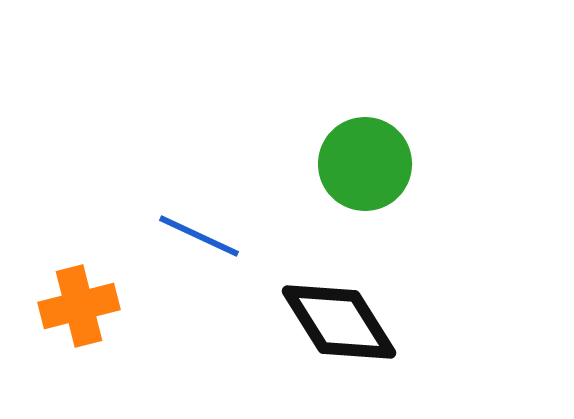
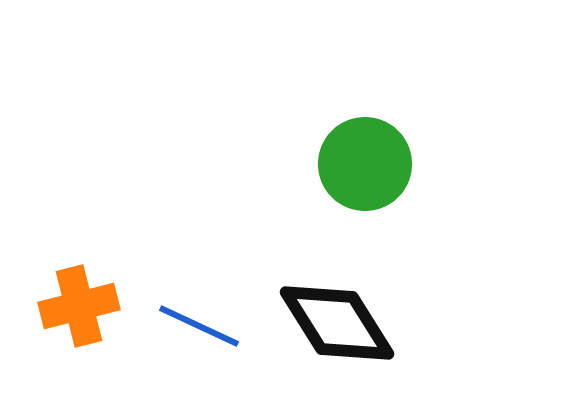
blue line: moved 90 px down
black diamond: moved 2 px left, 1 px down
